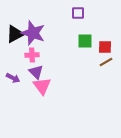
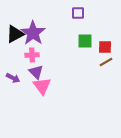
purple star: rotated 15 degrees clockwise
